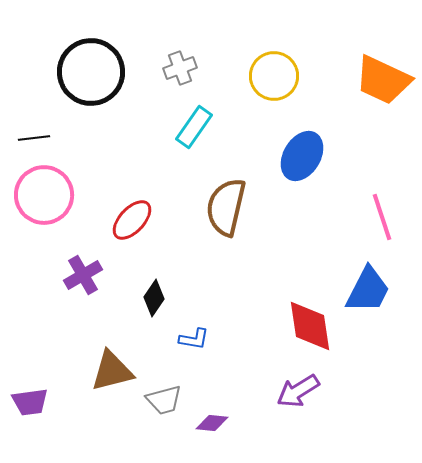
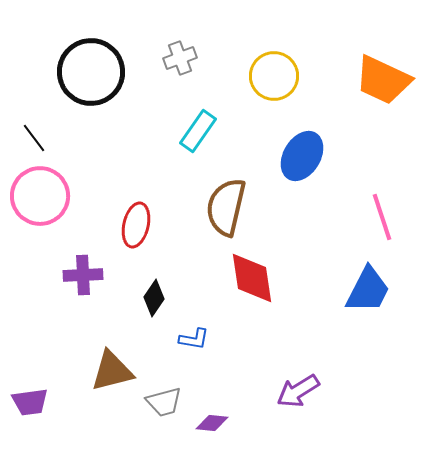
gray cross: moved 10 px up
cyan rectangle: moved 4 px right, 4 px down
black line: rotated 60 degrees clockwise
pink circle: moved 4 px left, 1 px down
red ellipse: moved 4 px right, 5 px down; rotated 30 degrees counterclockwise
purple cross: rotated 27 degrees clockwise
red diamond: moved 58 px left, 48 px up
gray trapezoid: moved 2 px down
